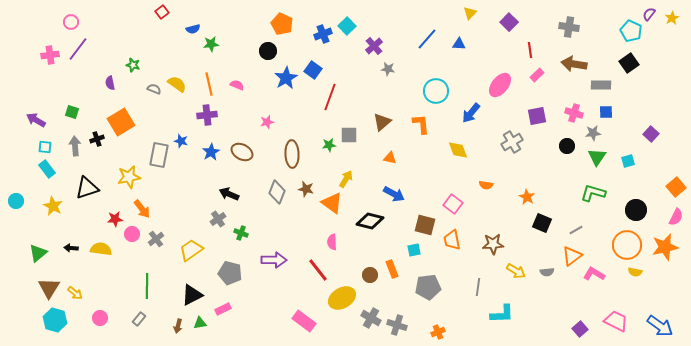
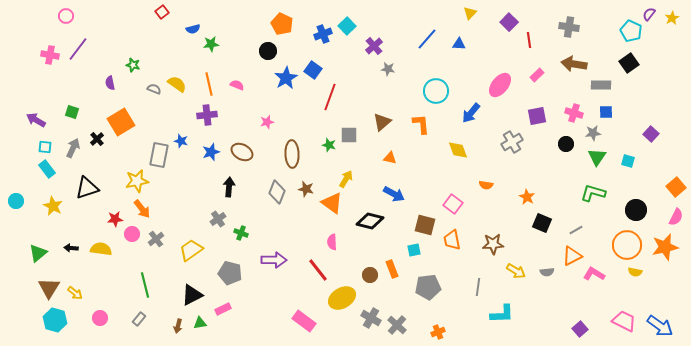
pink circle at (71, 22): moved 5 px left, 6 px up
red line at (530, 50): moved 1 px left, 10 px up
pink cross at (50, 55): rotated 18 degrees clockwise
black cross at (97, 139): rotated 24 degrees counterclockwise
green star at (329, 145): rotated 24 degrees clockwise
gray arrow at (75, 146): moved 2 px left, 2 px down; rotated 30 degrees clockwise
black circle at (567, 146): moved 1 px left, 2 px up
blue star at (211, 152): rotated 12 degrees clockwise
cyan square at (628, 161): rotated 32 degrees clockwise
yellow star at (129, 177): moved 8 px right, 4 px down
black arrow at (229, 194): moved 7 px up; rotated 72 degrees clockwise
orange triangle at (572, 256): rotated 10 degrees clockwise
green line at (147, 286): moved 2 px left, 1 px up; rotated 15 degrees counterclockwise
pink trapezoid at (616, 321): moved 8 px right
gray cross at (397, 325): rotated 24 degrees clockwise
